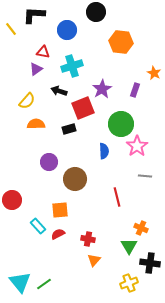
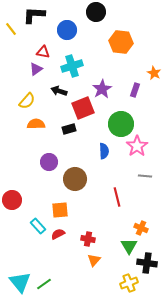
black cross: moved 3 px left
